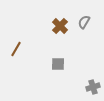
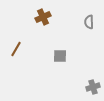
gray semicircle: moved 5 px right; rotated 32 degrees counterclockwise
brown cross: moved 17 px left, 9 px up; rotated 21 degrees clockwise
gray square: moved 2 px right, 8 px up
